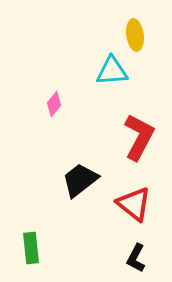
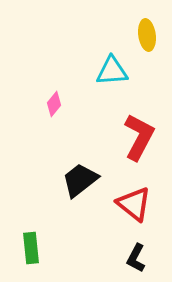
yellow ellipse: moved 12 px right
